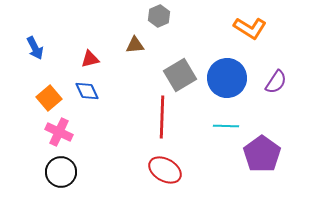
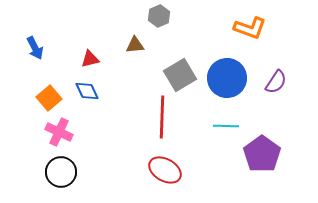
orange L-shape: rotated 12 degrees counterclockwise
